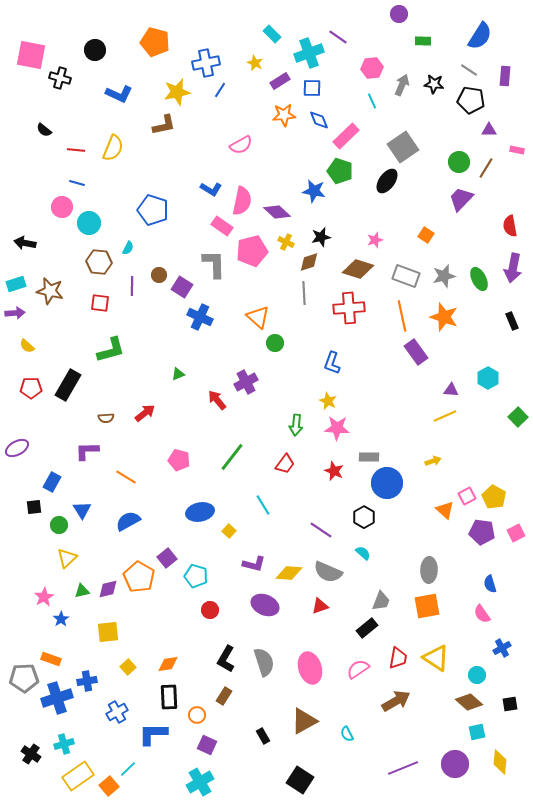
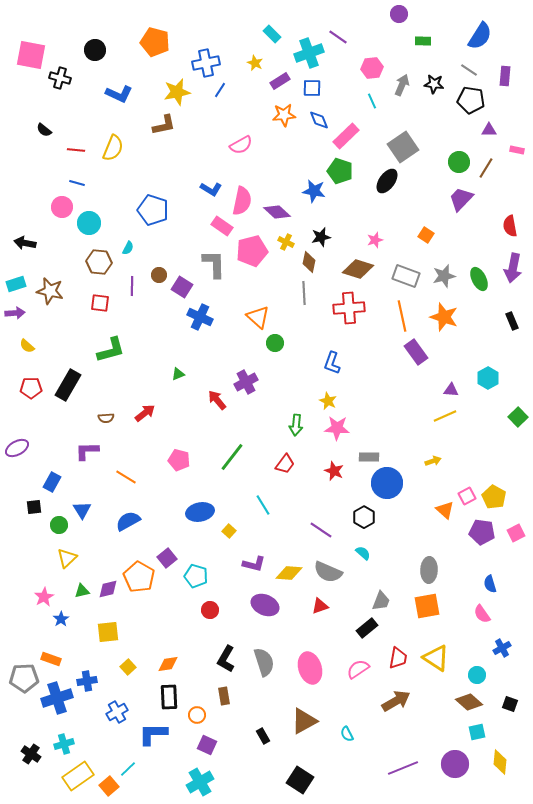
brown diamond at (309, 262): rotated 60 degrees counterclockwise
brown rectangle at (224, 696): rotated 42 degrees counterclockwise
black square at (510, 704): rotated 28 degrees clockwise
